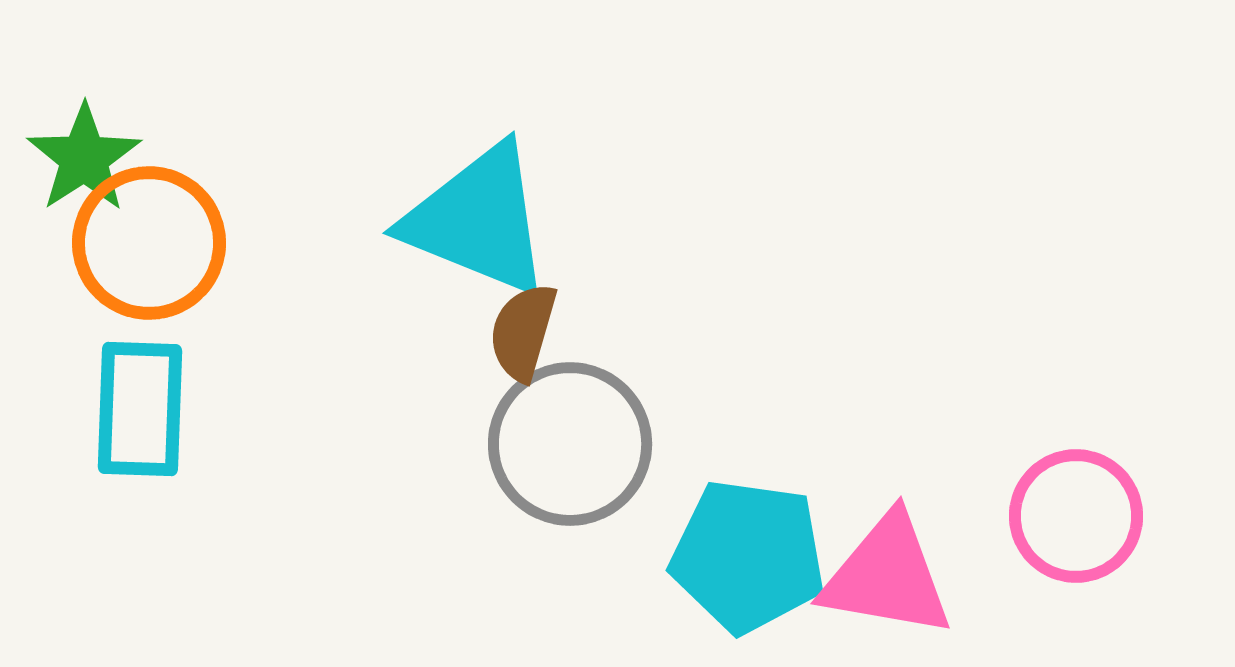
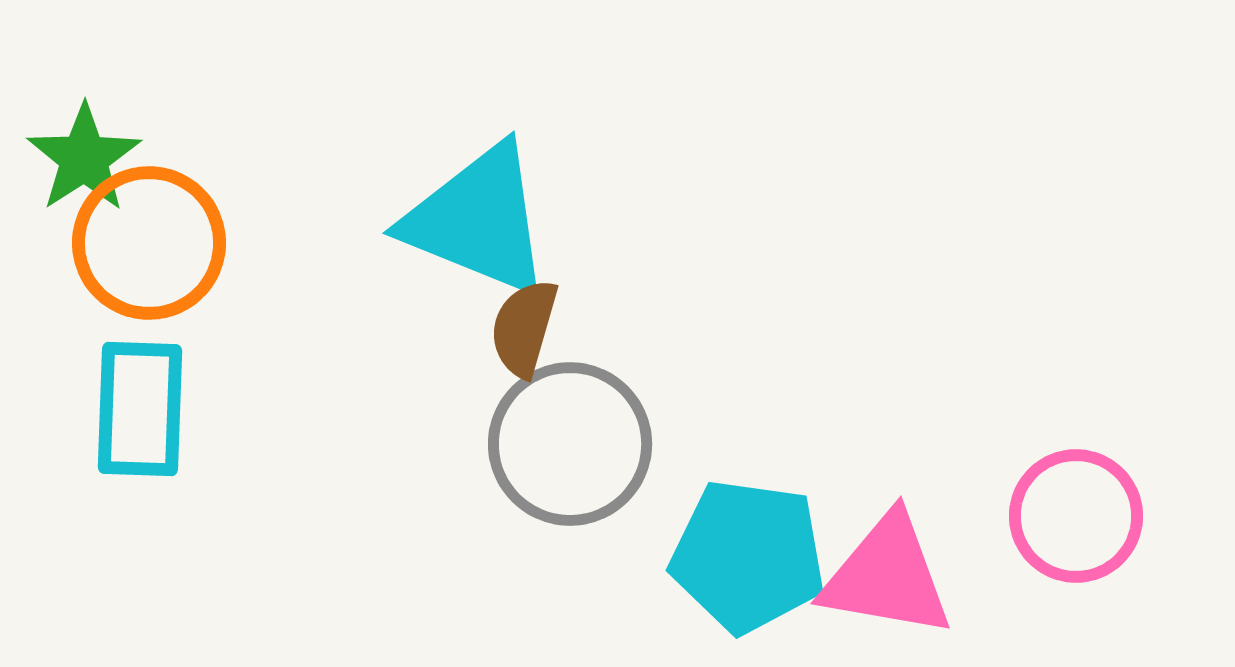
brown semicircle: moved 1 px right, 4 px up
